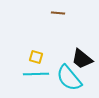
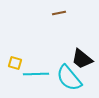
brown line: moved 1 px right; rotated 16 degrees counterclockwise
yellow square: moved 21 px left, 6 px down
